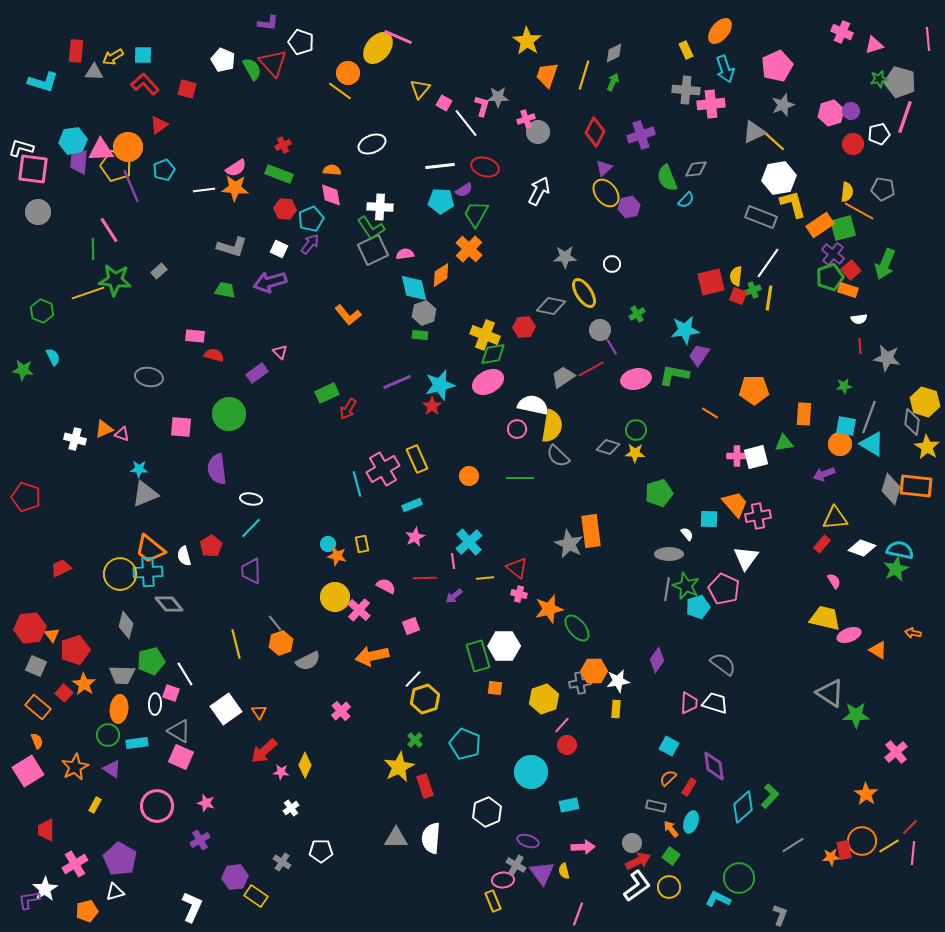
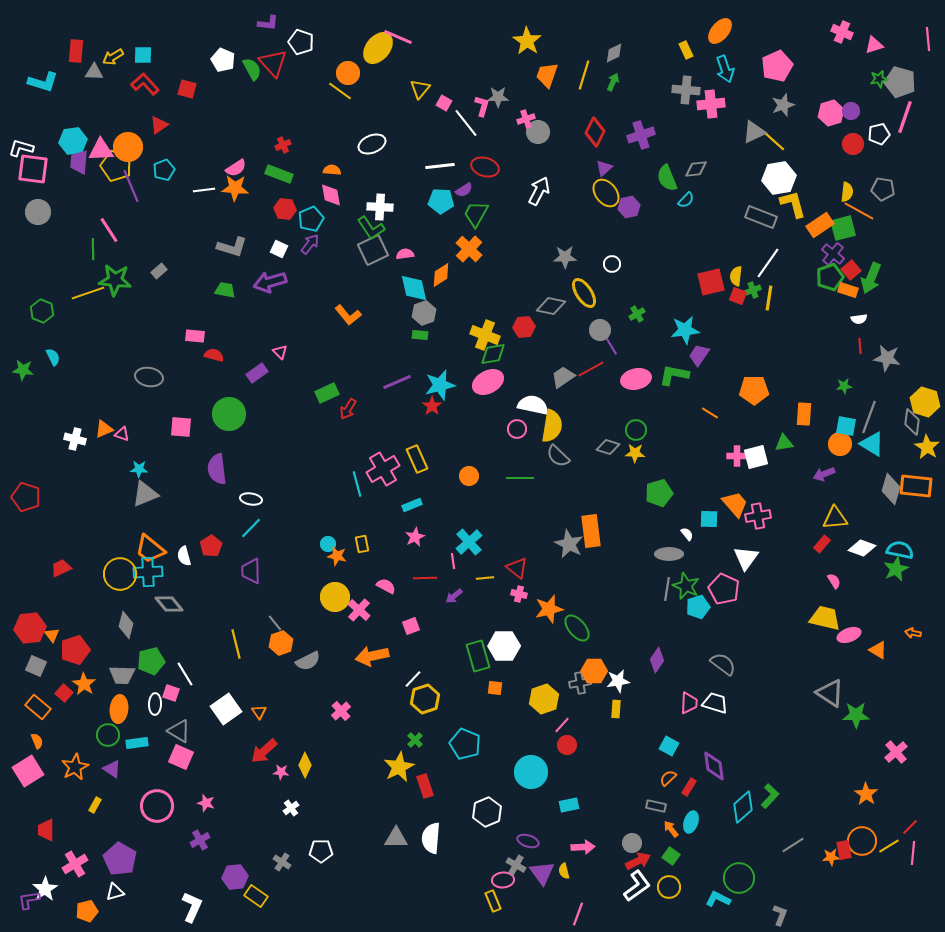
green arrow at (885, 264): moved 14 px left, 14 px down
